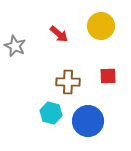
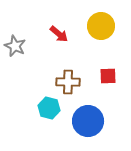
cyan hexagon: moved 2 px left, 5 px up
